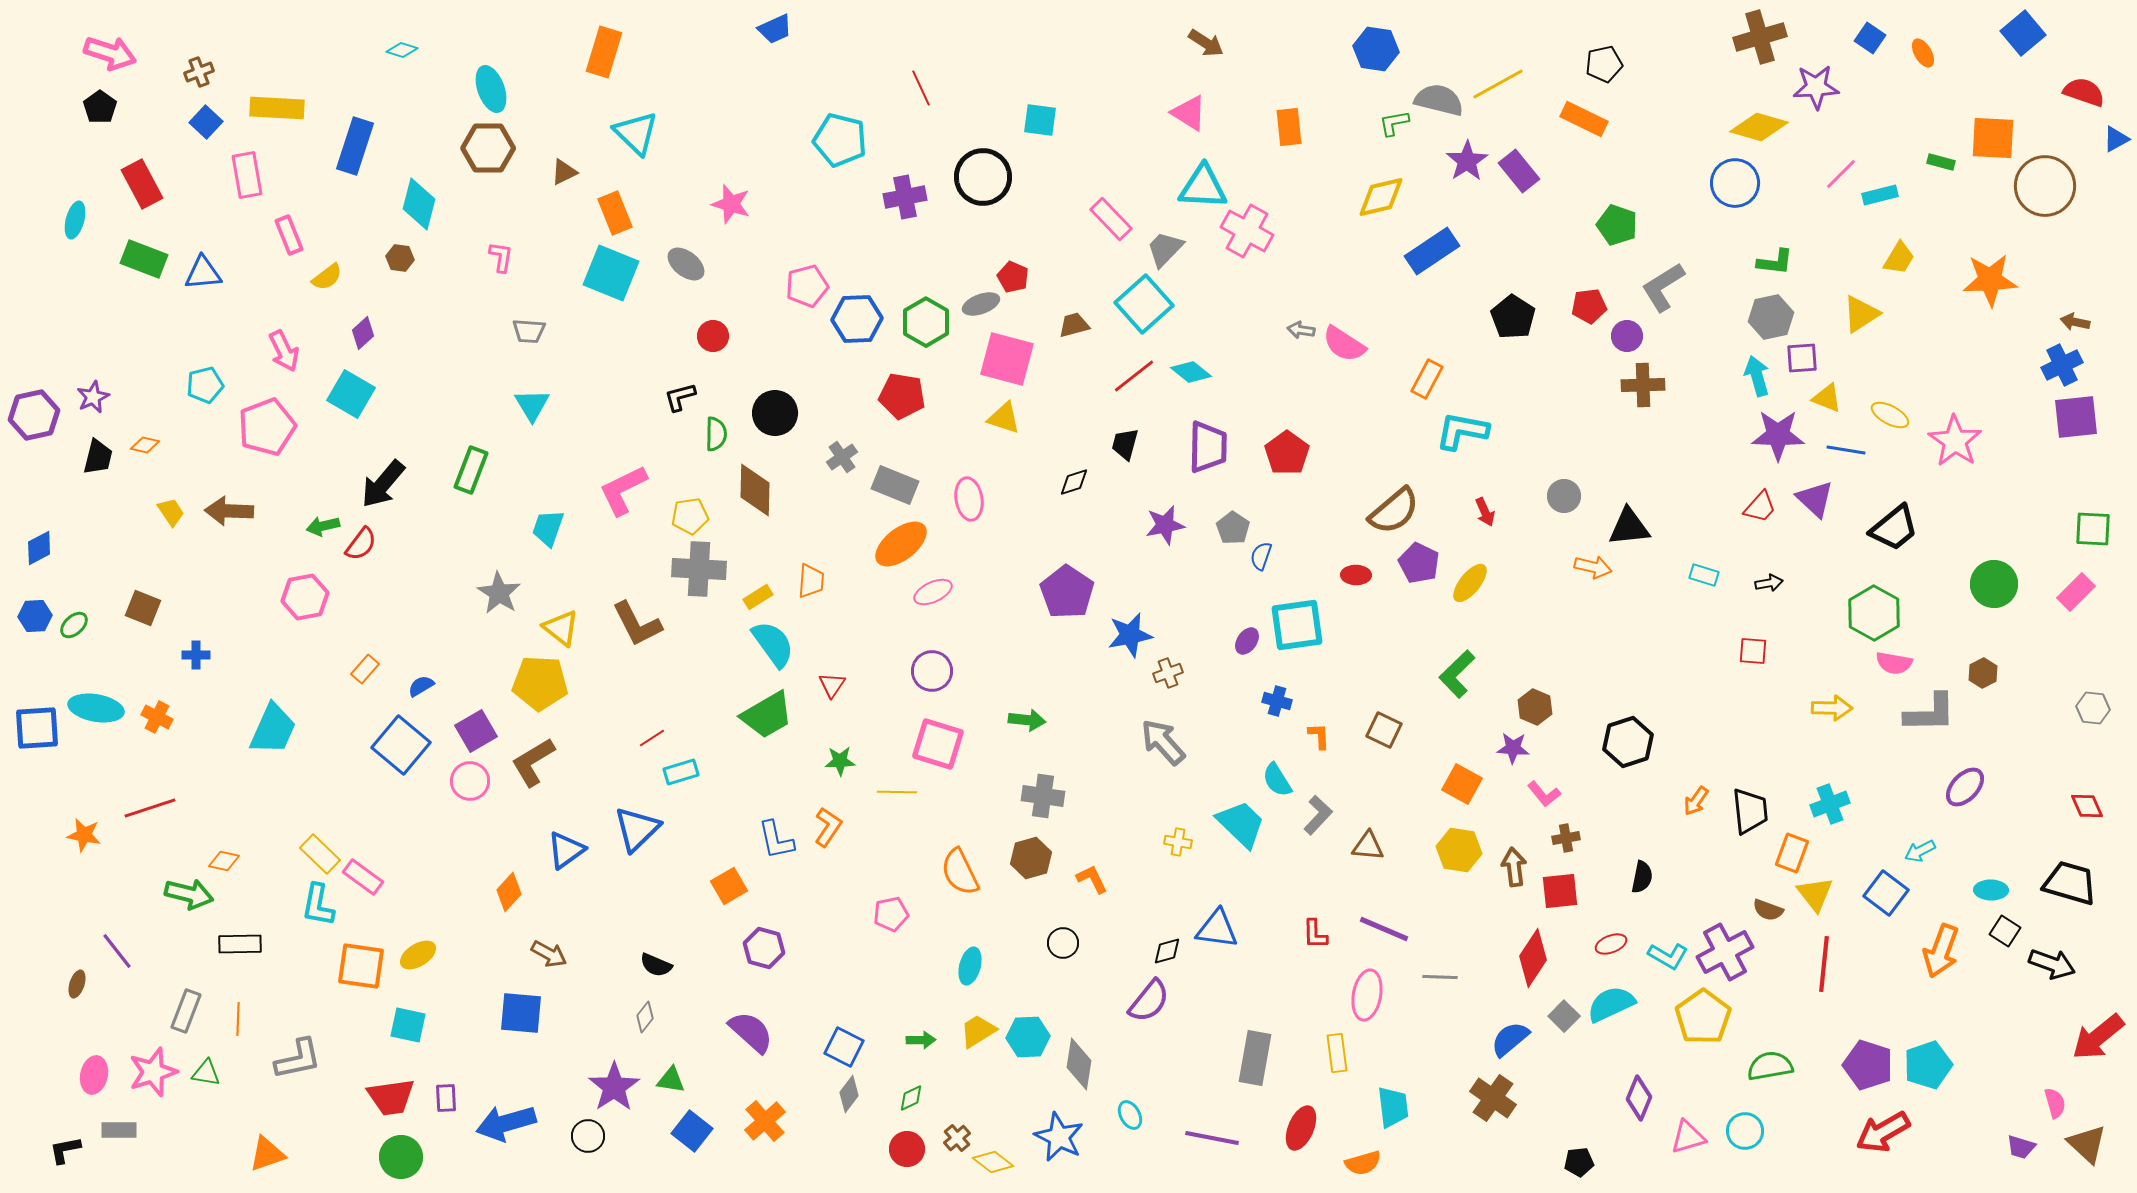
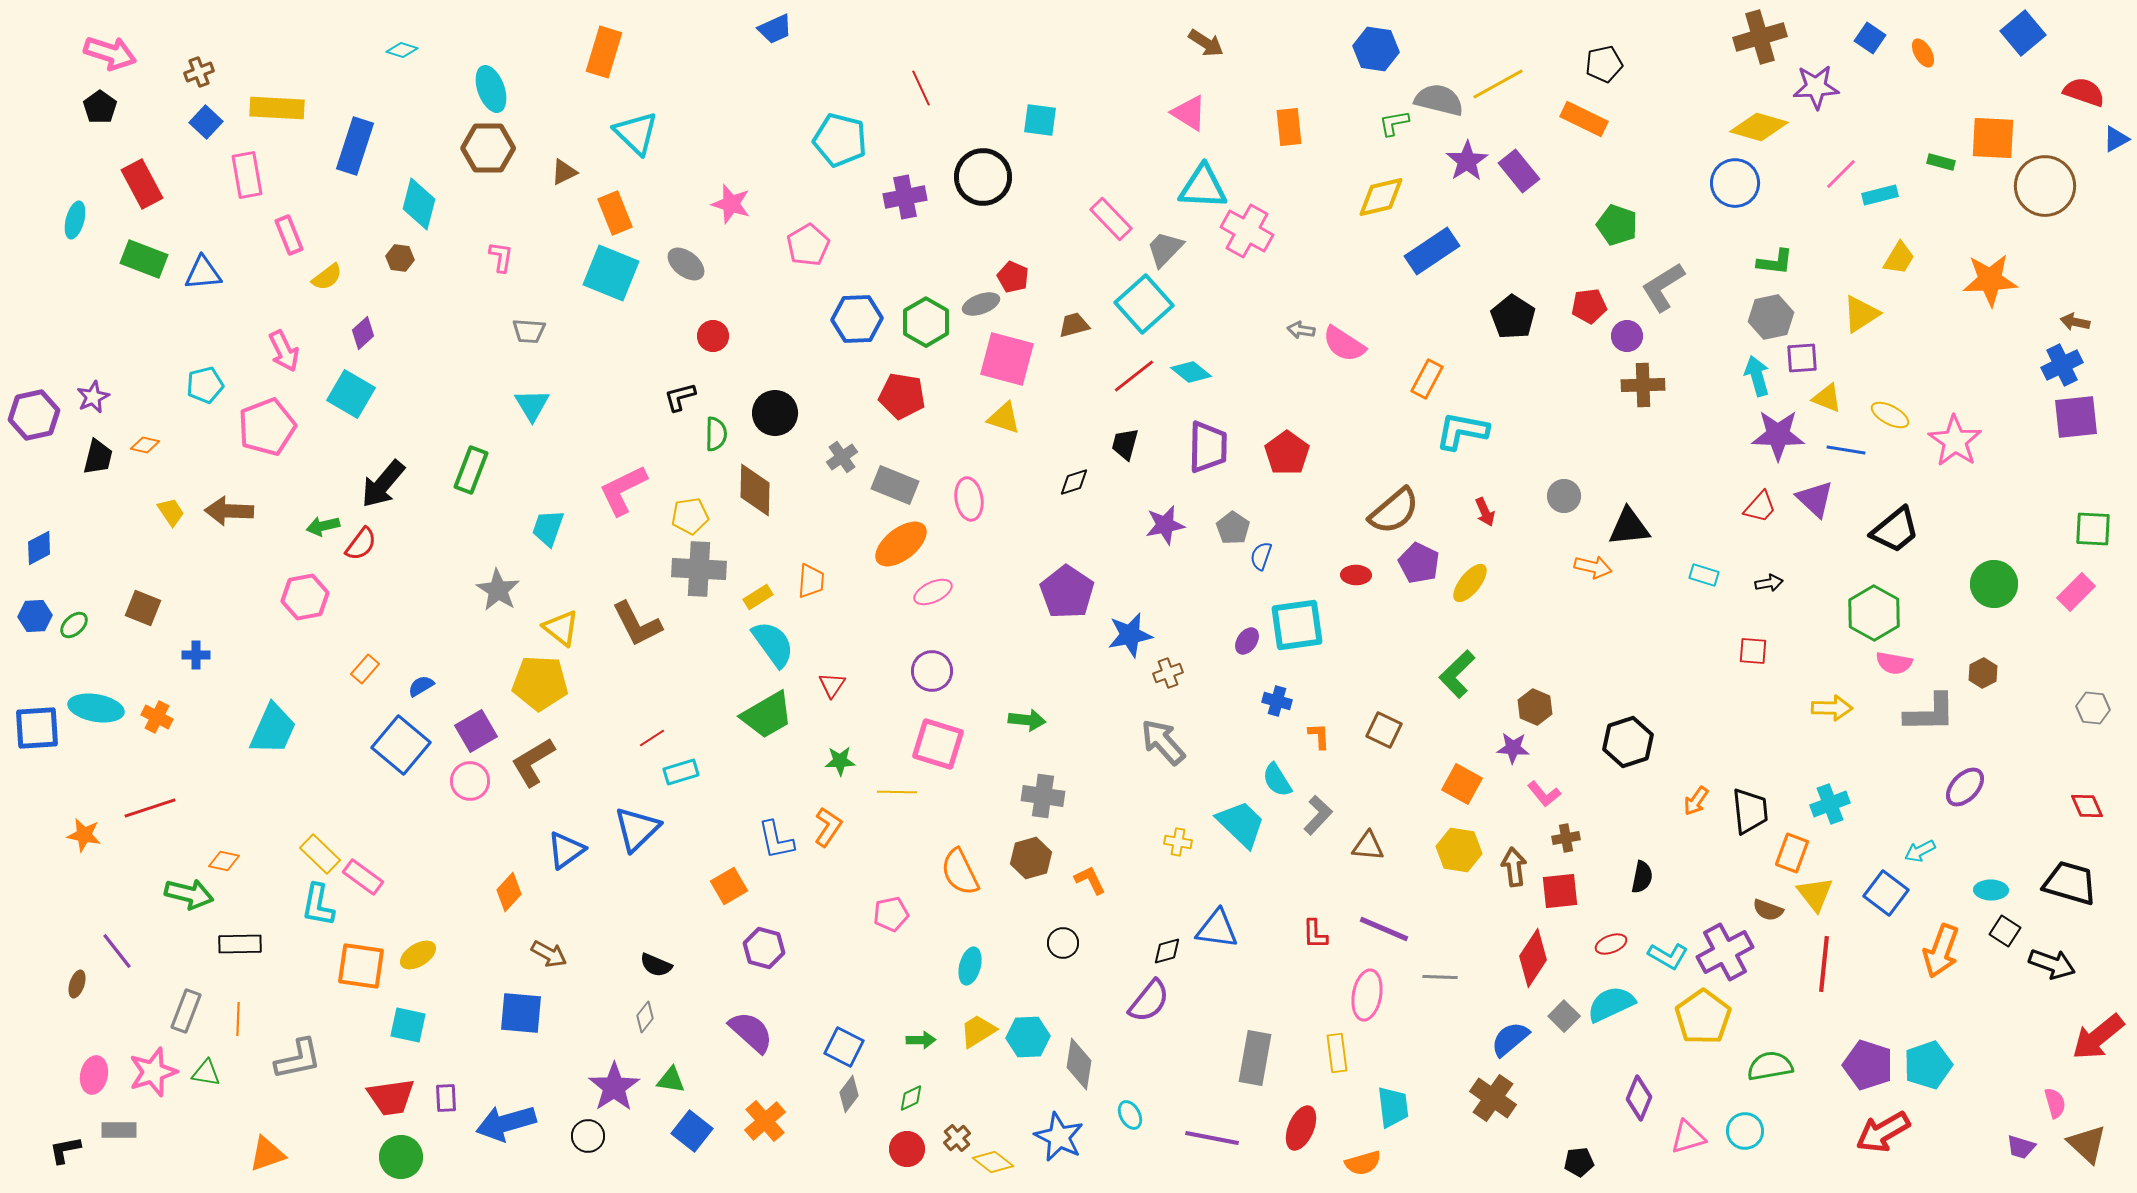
pink pentagon at (807, 286): moved 1 px right, 41 px up; rotated 15 degrees counterclockwise
black trapezoid at (1894, 528): moved 1 px right, 2 px down
gray star at (499, 593): moved 1 px left, 3 px up
orange L-shape at (1092, 879): moved 2 px left, 1 px down
